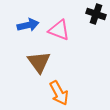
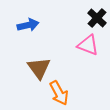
black cross: moved 1 px right, 4 px down; rotated 24 degrees clockwise
pink triangle: moved 29 px right, 15 px down
brown triangle: moved 6 px down
